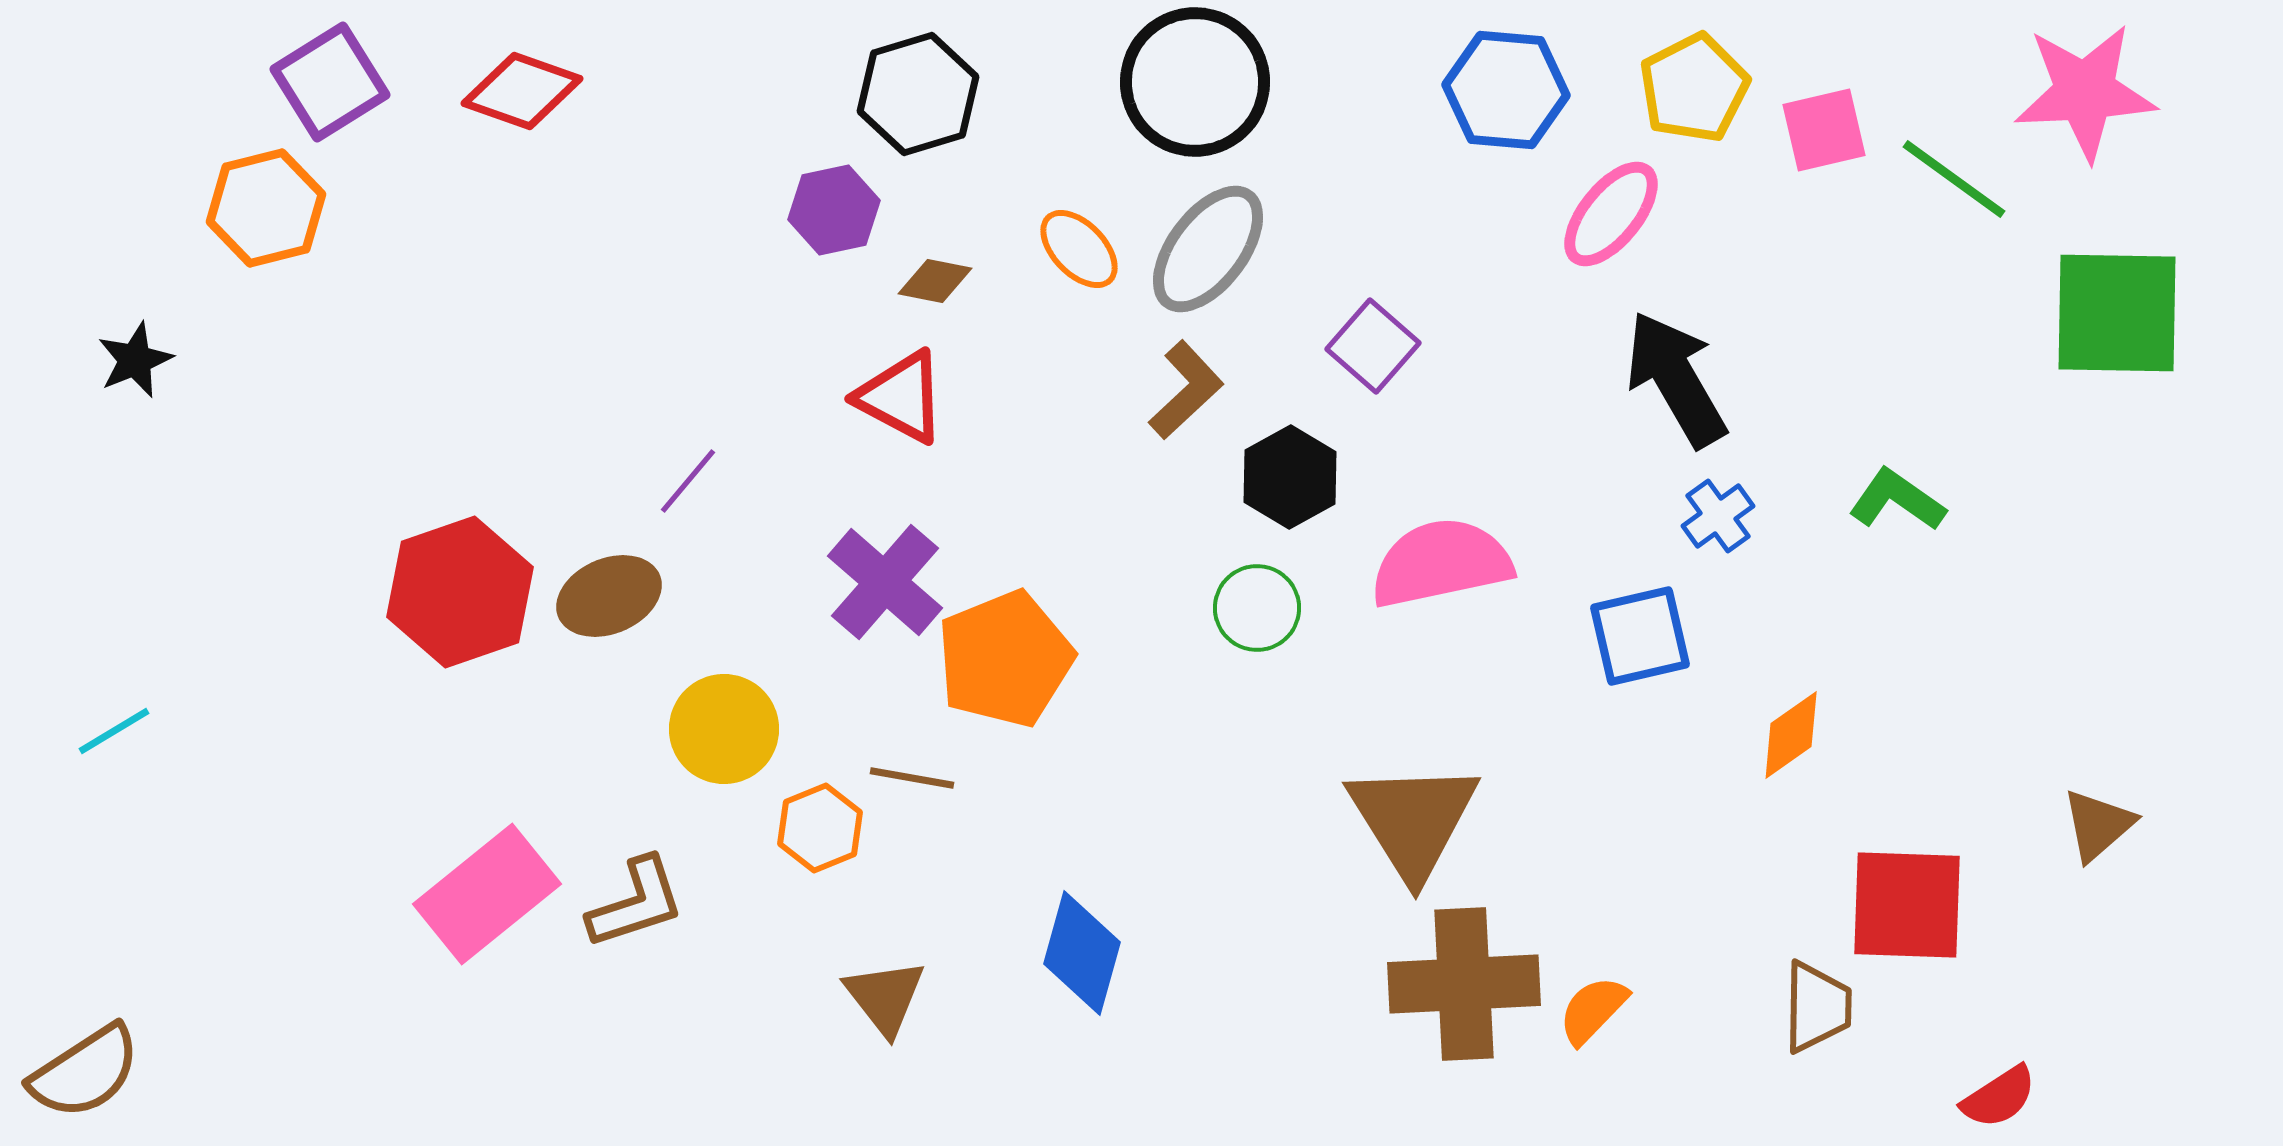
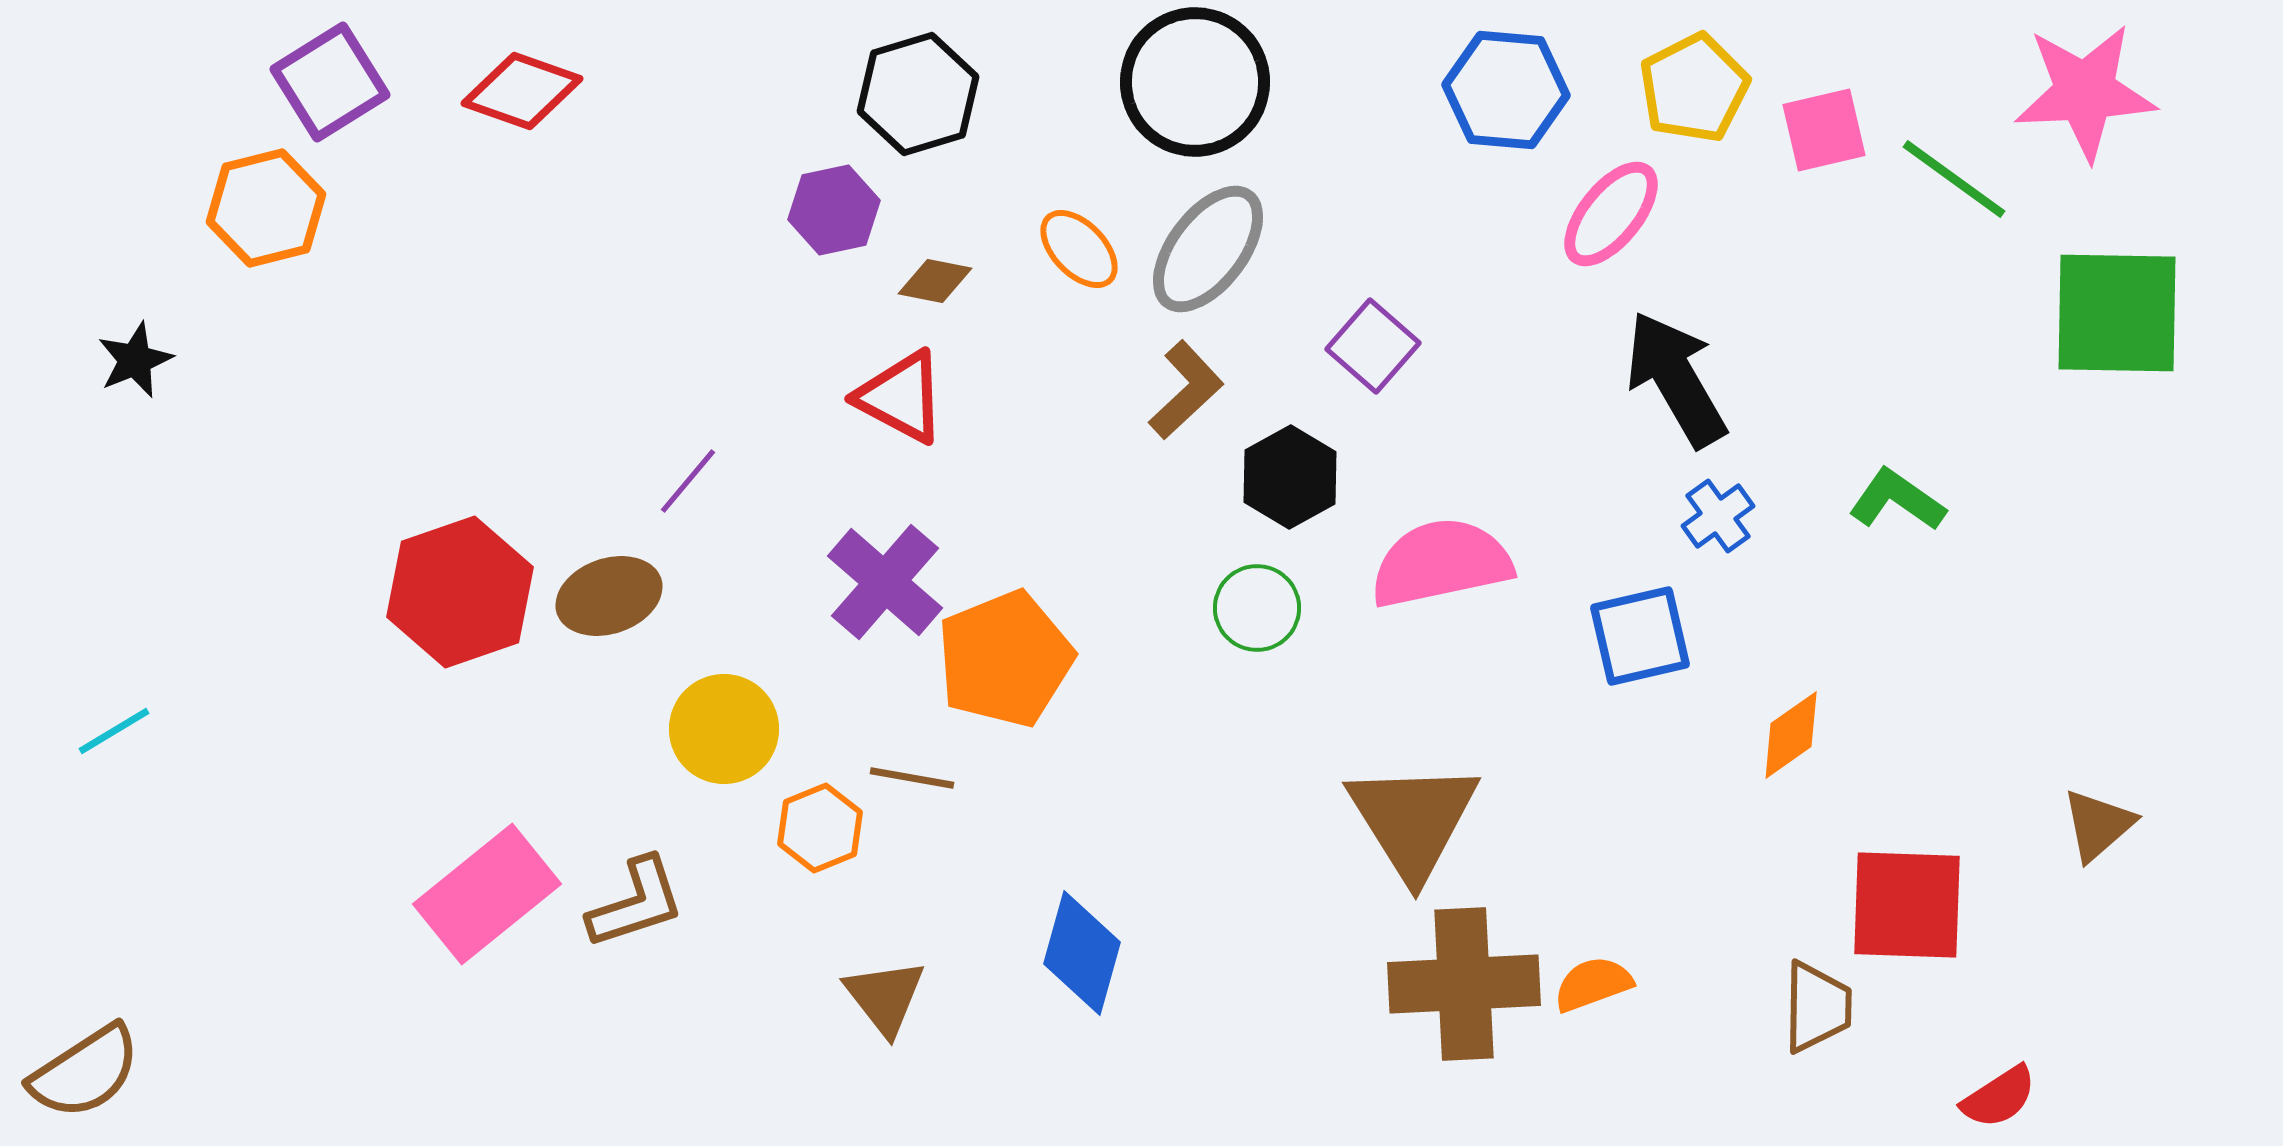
brown ellipse at (609, 596): rotated 4 degrees clockwise
orange semicircle at (1593, 1010): moved 26 px up; rotated 26 degrees clockwise
